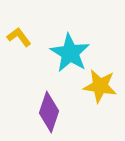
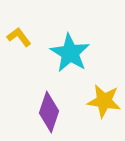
yellow star: moved 4 px right, 15 px down
